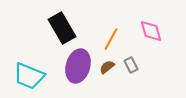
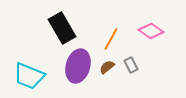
pink diamond: rotated 40 degrees counterclockwise
